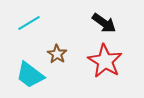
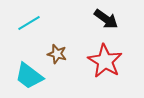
black arrow: moved 2 px right, 4 px up
brown star: rotated 18 degrees counterclockwise
cyan trapezoid: moved 1 px left, 1 px down
